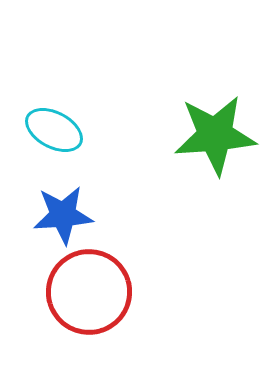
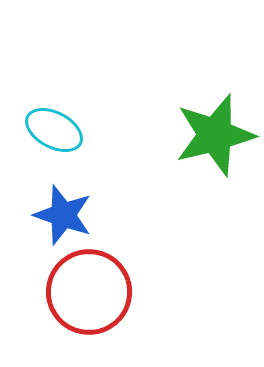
green star: rotated 10 degrees counterclockwise
blue star: rotated 24 degrees clockwise
